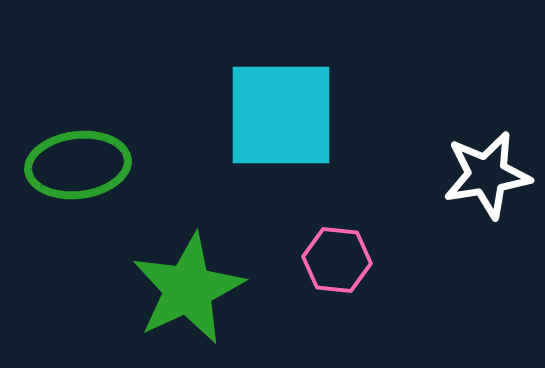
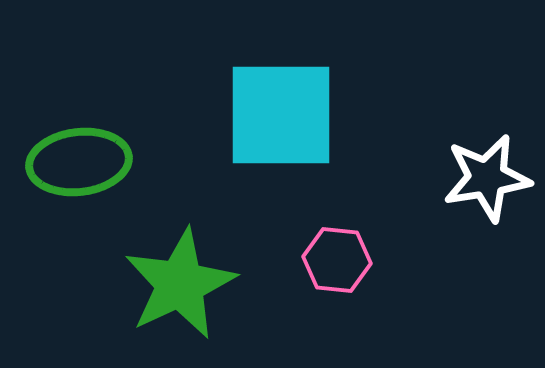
green ellipse: moved 1 px right, 3 px up
white star: moved 3 px down
green star: moved 8 px left, 5 px up
